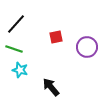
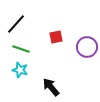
green line: moved 7 px right
